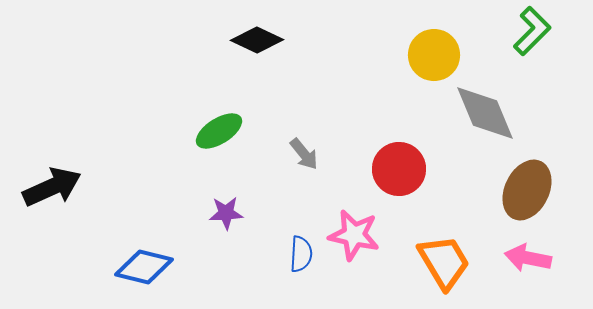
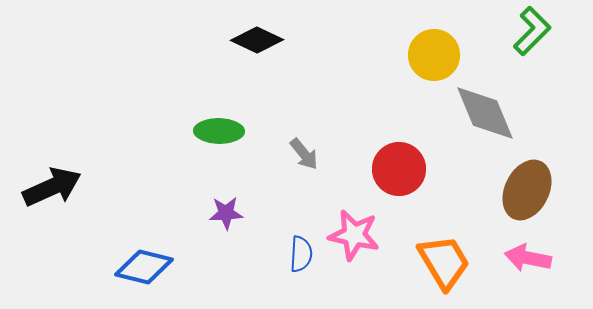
green ellipse: rotated 33 degrees clockwise
